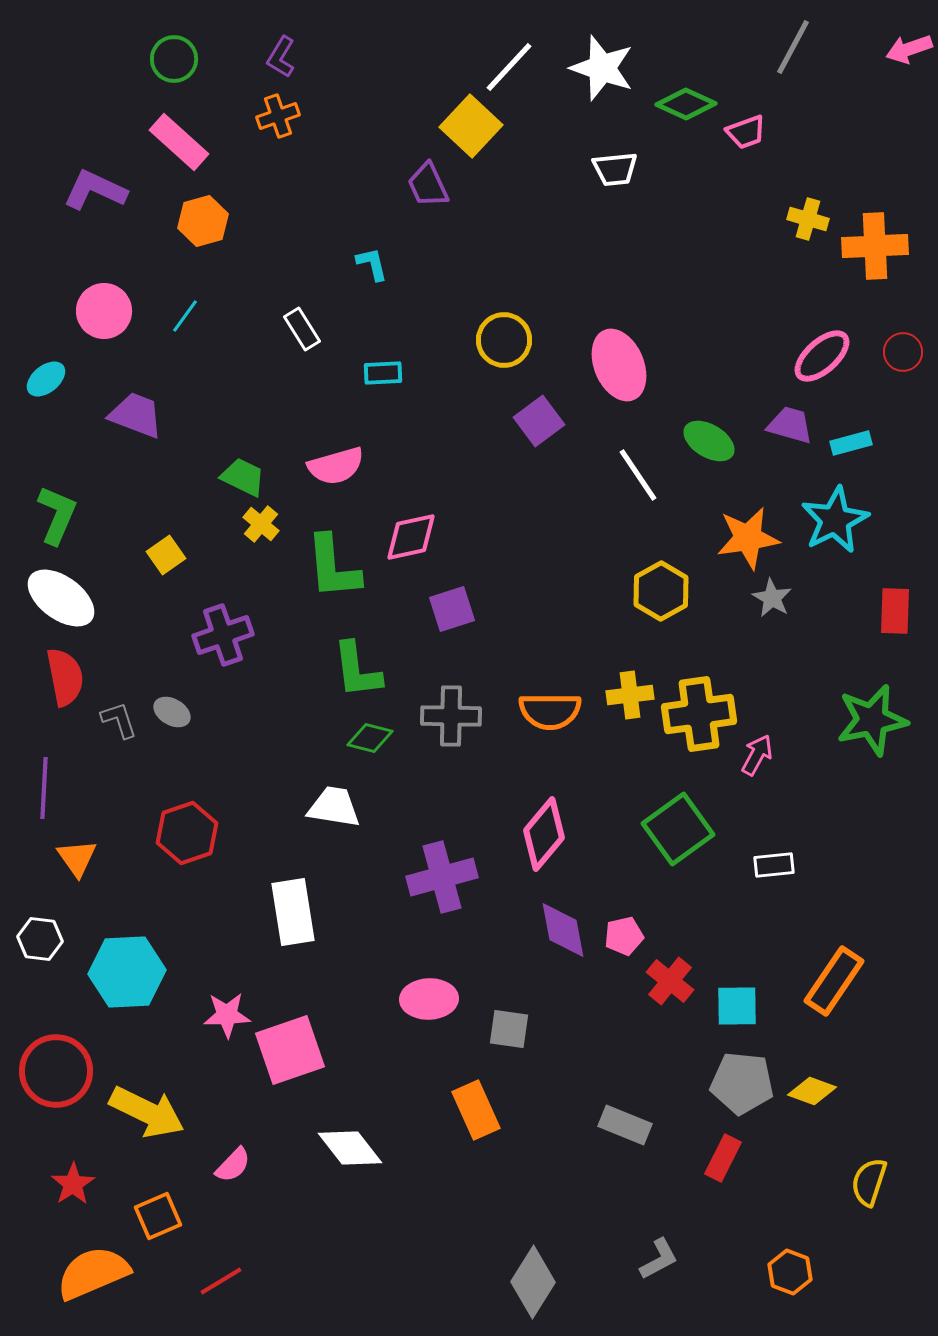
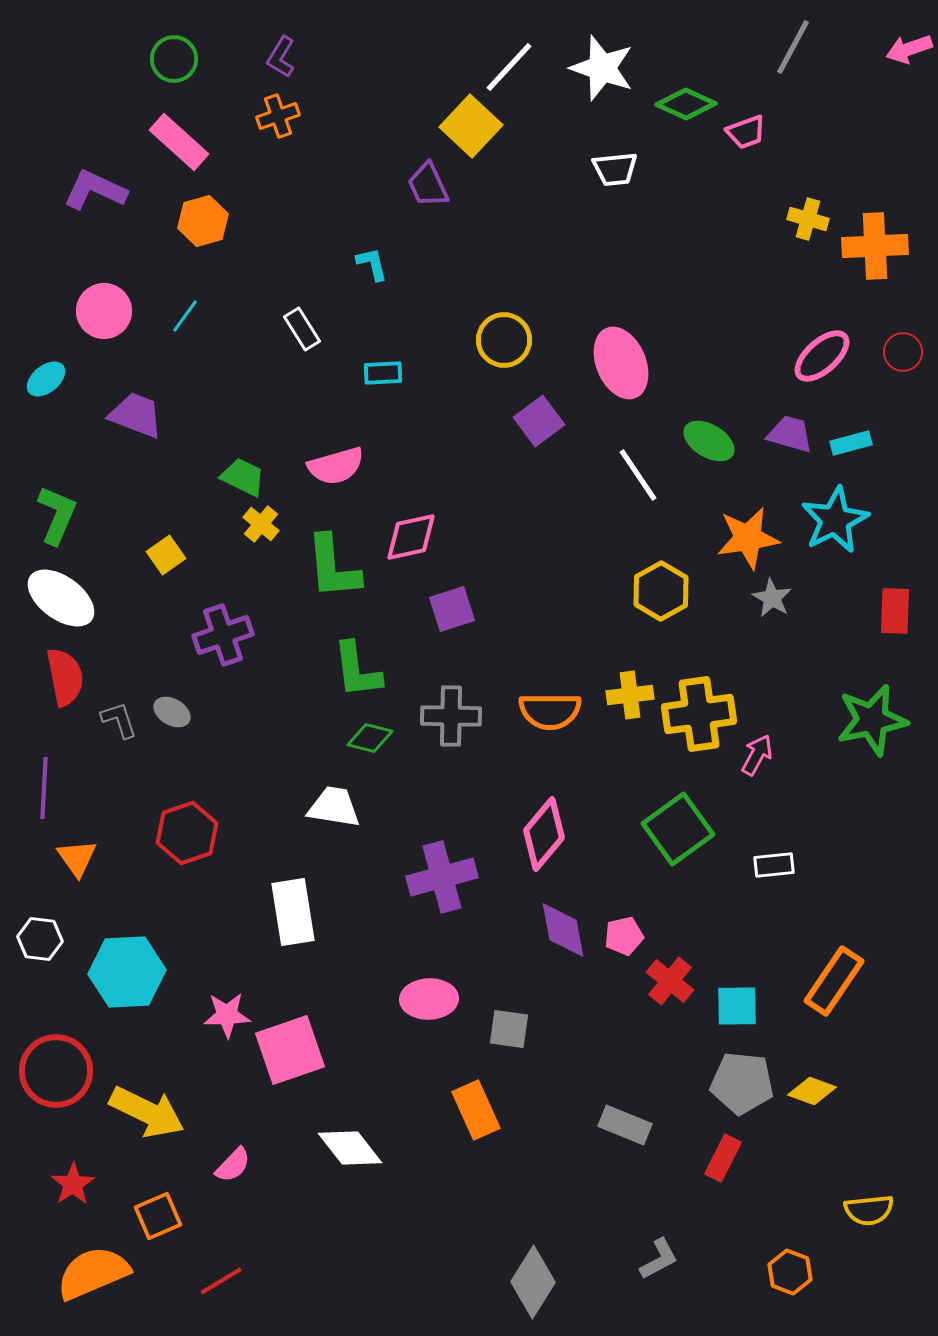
pink ellipse at (619, 365): moved 2 px right, 2 px up
purple trapezoid at (790, 425): moved 9 px down
yellow semicircle at (869, 1182): moved 28 px down; rotated 114 degrees counterclockwise
